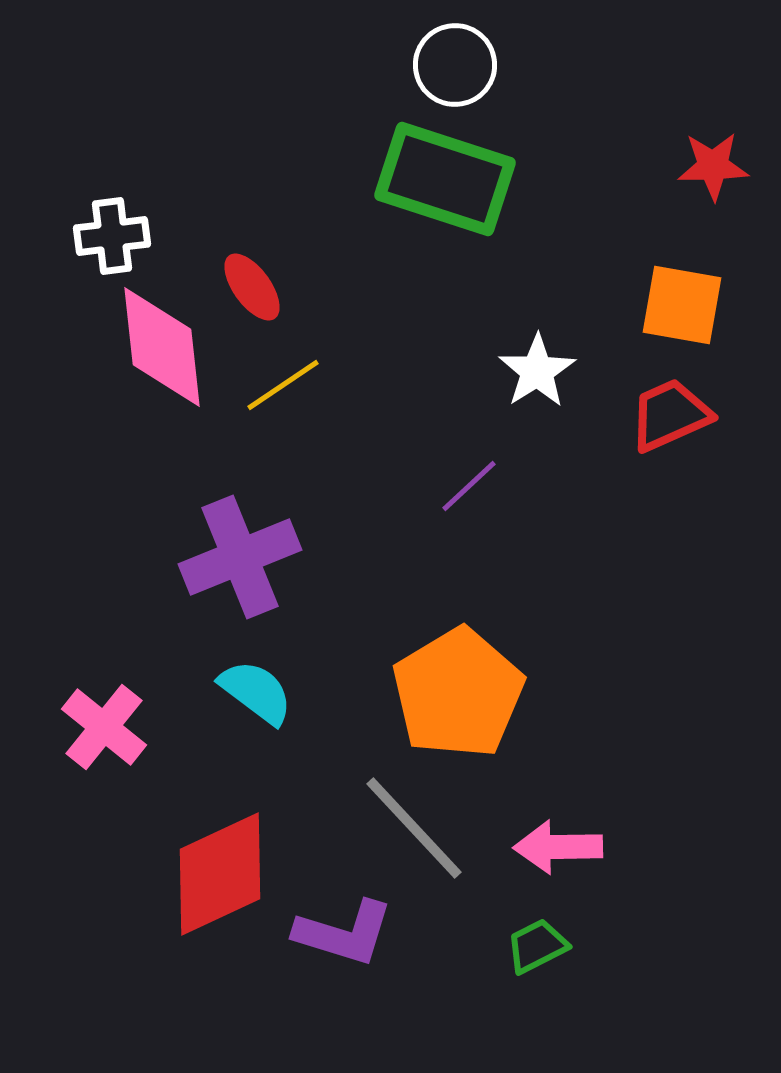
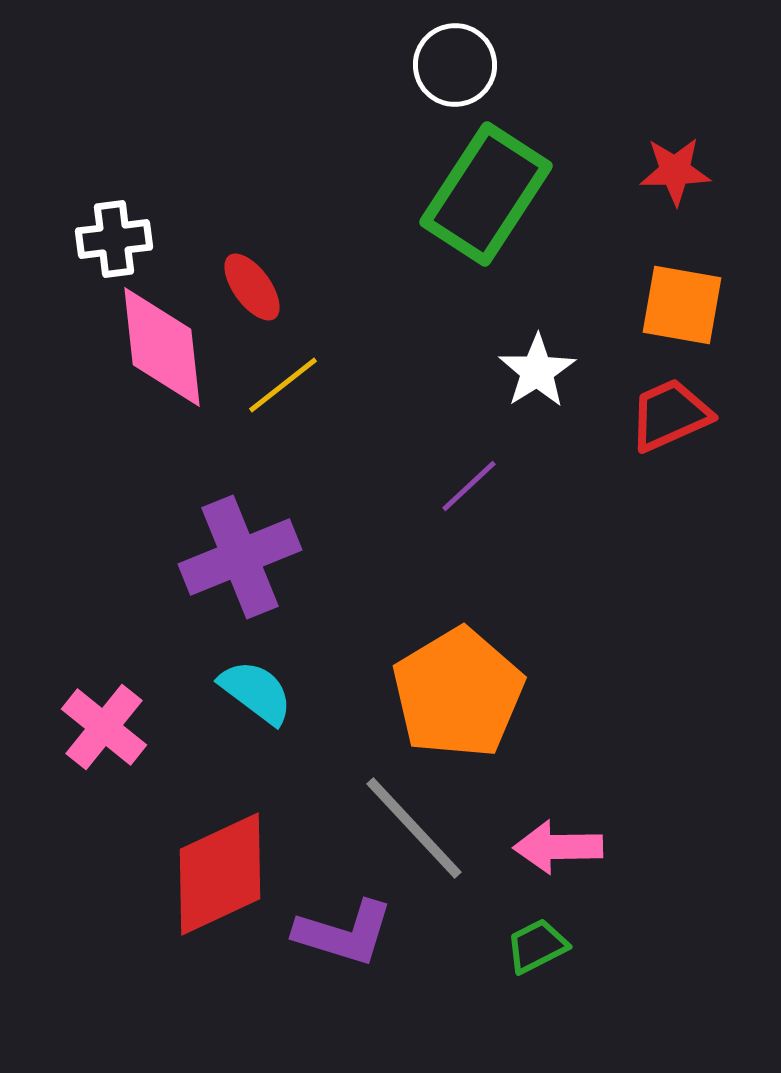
red star: moved 38 px left, 5 px down
green rectangle: moved 41 px right, 15 px down; rotated 75 degrees counterclockwise
white cross: moved 2 px right, 3 px down
yellow line: rotated 4 degrees counterclockwise
